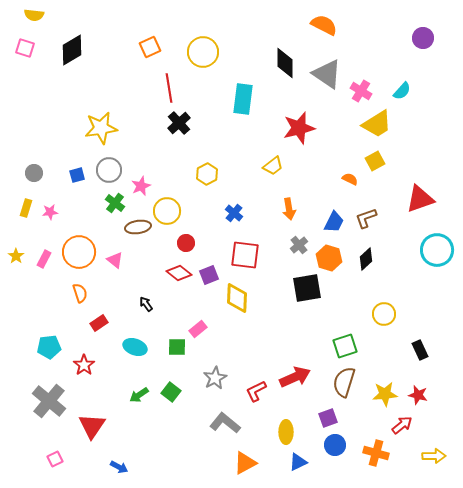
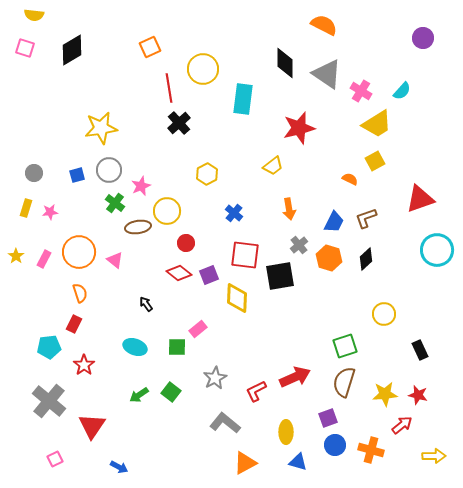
yellow circle at (203, 52): moved 17 px down
black square at (307, 288): moved 27 px left, 12 px up
red rectangle at (99, 323): moved 25 px left, 1 px down; rotated 30 degrees counterclockwise
orange cross at (376, 453): moved 5 px left, 3 px up
blue triangle at (298, 462): rotated 42 degrees clockwise
